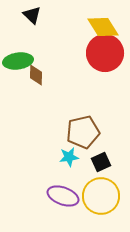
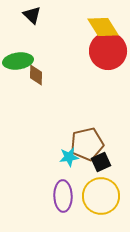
red circle: moved 3 px right, 2 px up
brown pentagon: moved 4 px right, 12 px down
purple ellipse: rotated 68 degrees clockwise
